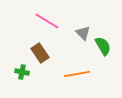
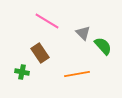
green semicircle: rotated 12 degrees counterclockwise
